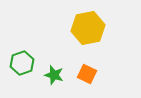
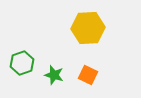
yellow hexagon: rotated 8 degrees clockwise
orange square: moved 1 px right, 1 px down
